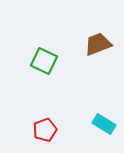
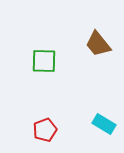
brown trapezoid: rotated 108 degrees counterclockwise
green square: rotated 24 degrees counterclockwise
